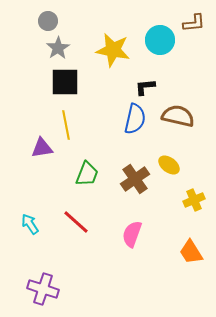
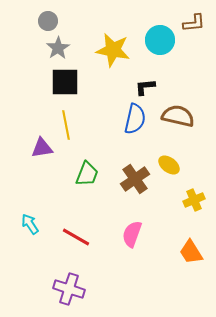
red line: moved 15 px down; rotated 12 degrees counterclockwise
purple cross: moved 26 px right
